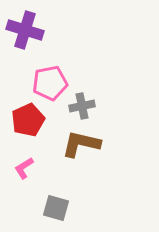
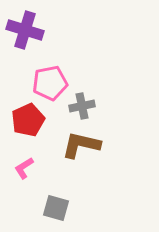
brown L-shape: moved 1 px down
